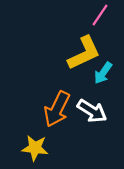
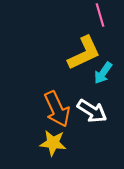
pink line: rotated 50 degrees counterclockwise
orange arrow: rotated 51 degrees counterclockwise
yellow star: moved 18 px right, 5 px up
